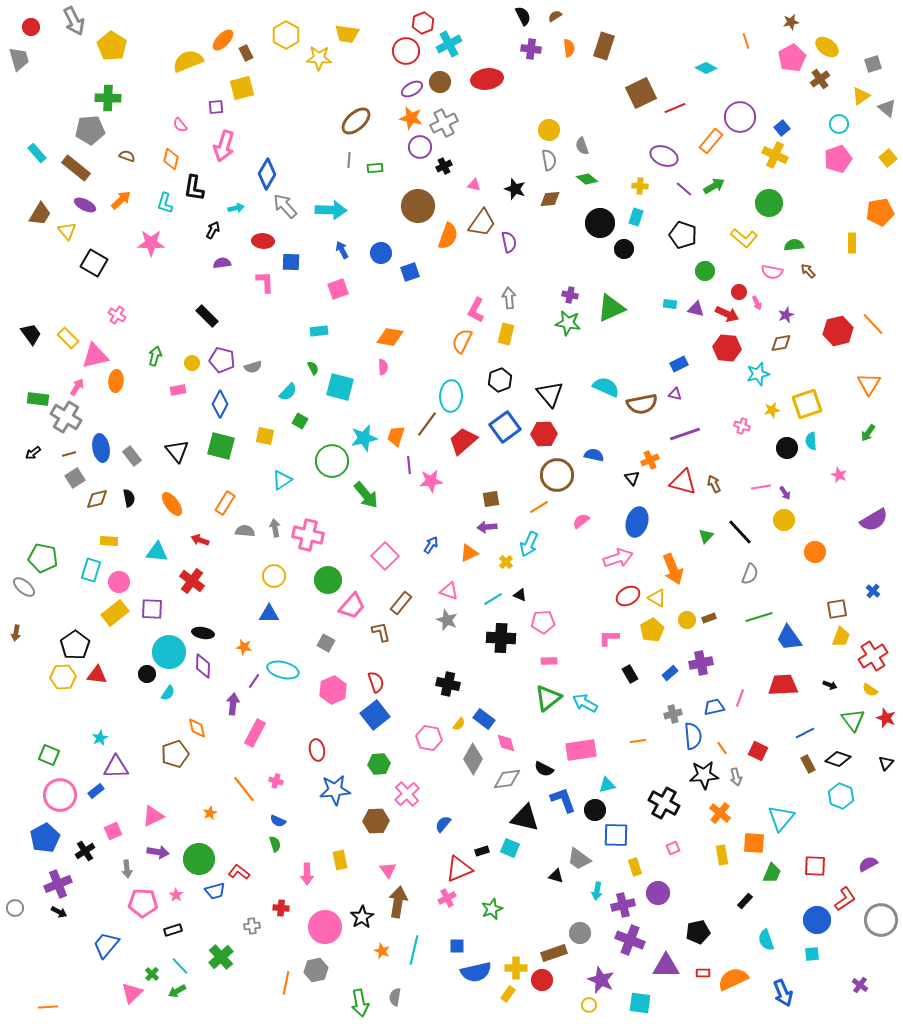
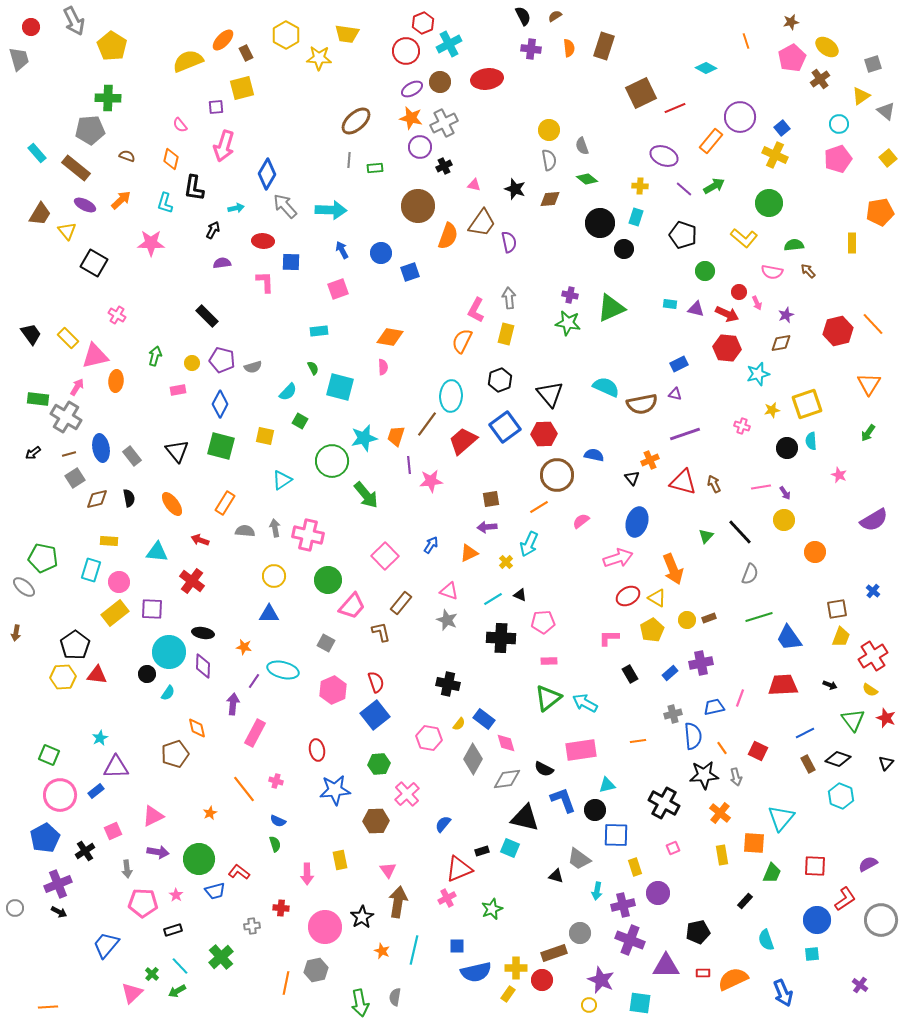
gray triangle at (887, 108): moved 1 px left, 3 px down
